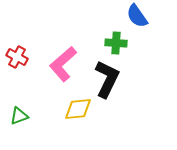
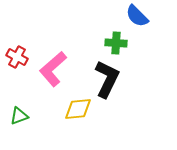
blue semicircle: rotated 10 degrees counterclockwise
pink L-shape: moved 10 px left, 5 px down
